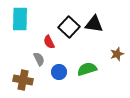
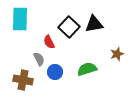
black triangle: rotated 18 degrees counterclockwise
blue circle: moved 4 px left
